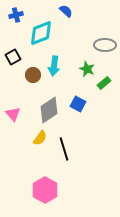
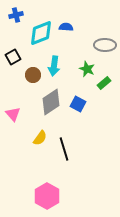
blue semicircle: moved 16 px down; rotated 40 degrees counterclockwise
gray diamond: moved 2 px right, 8 px up
pink hexagon: moved 2 px right, 6 px down
